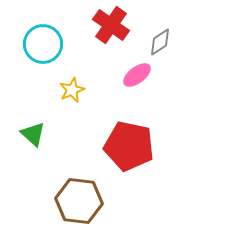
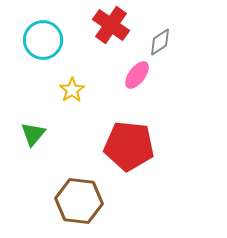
cyan circle: moved 4 px up
pink ellipse: rotated 16 degrees counterclockwise
yellow star: rotated 10 degrees counterclockwise
green triangle: rotated 28 degrees clockwise
red pentagon: rotated 6 degrees counterclockwise
